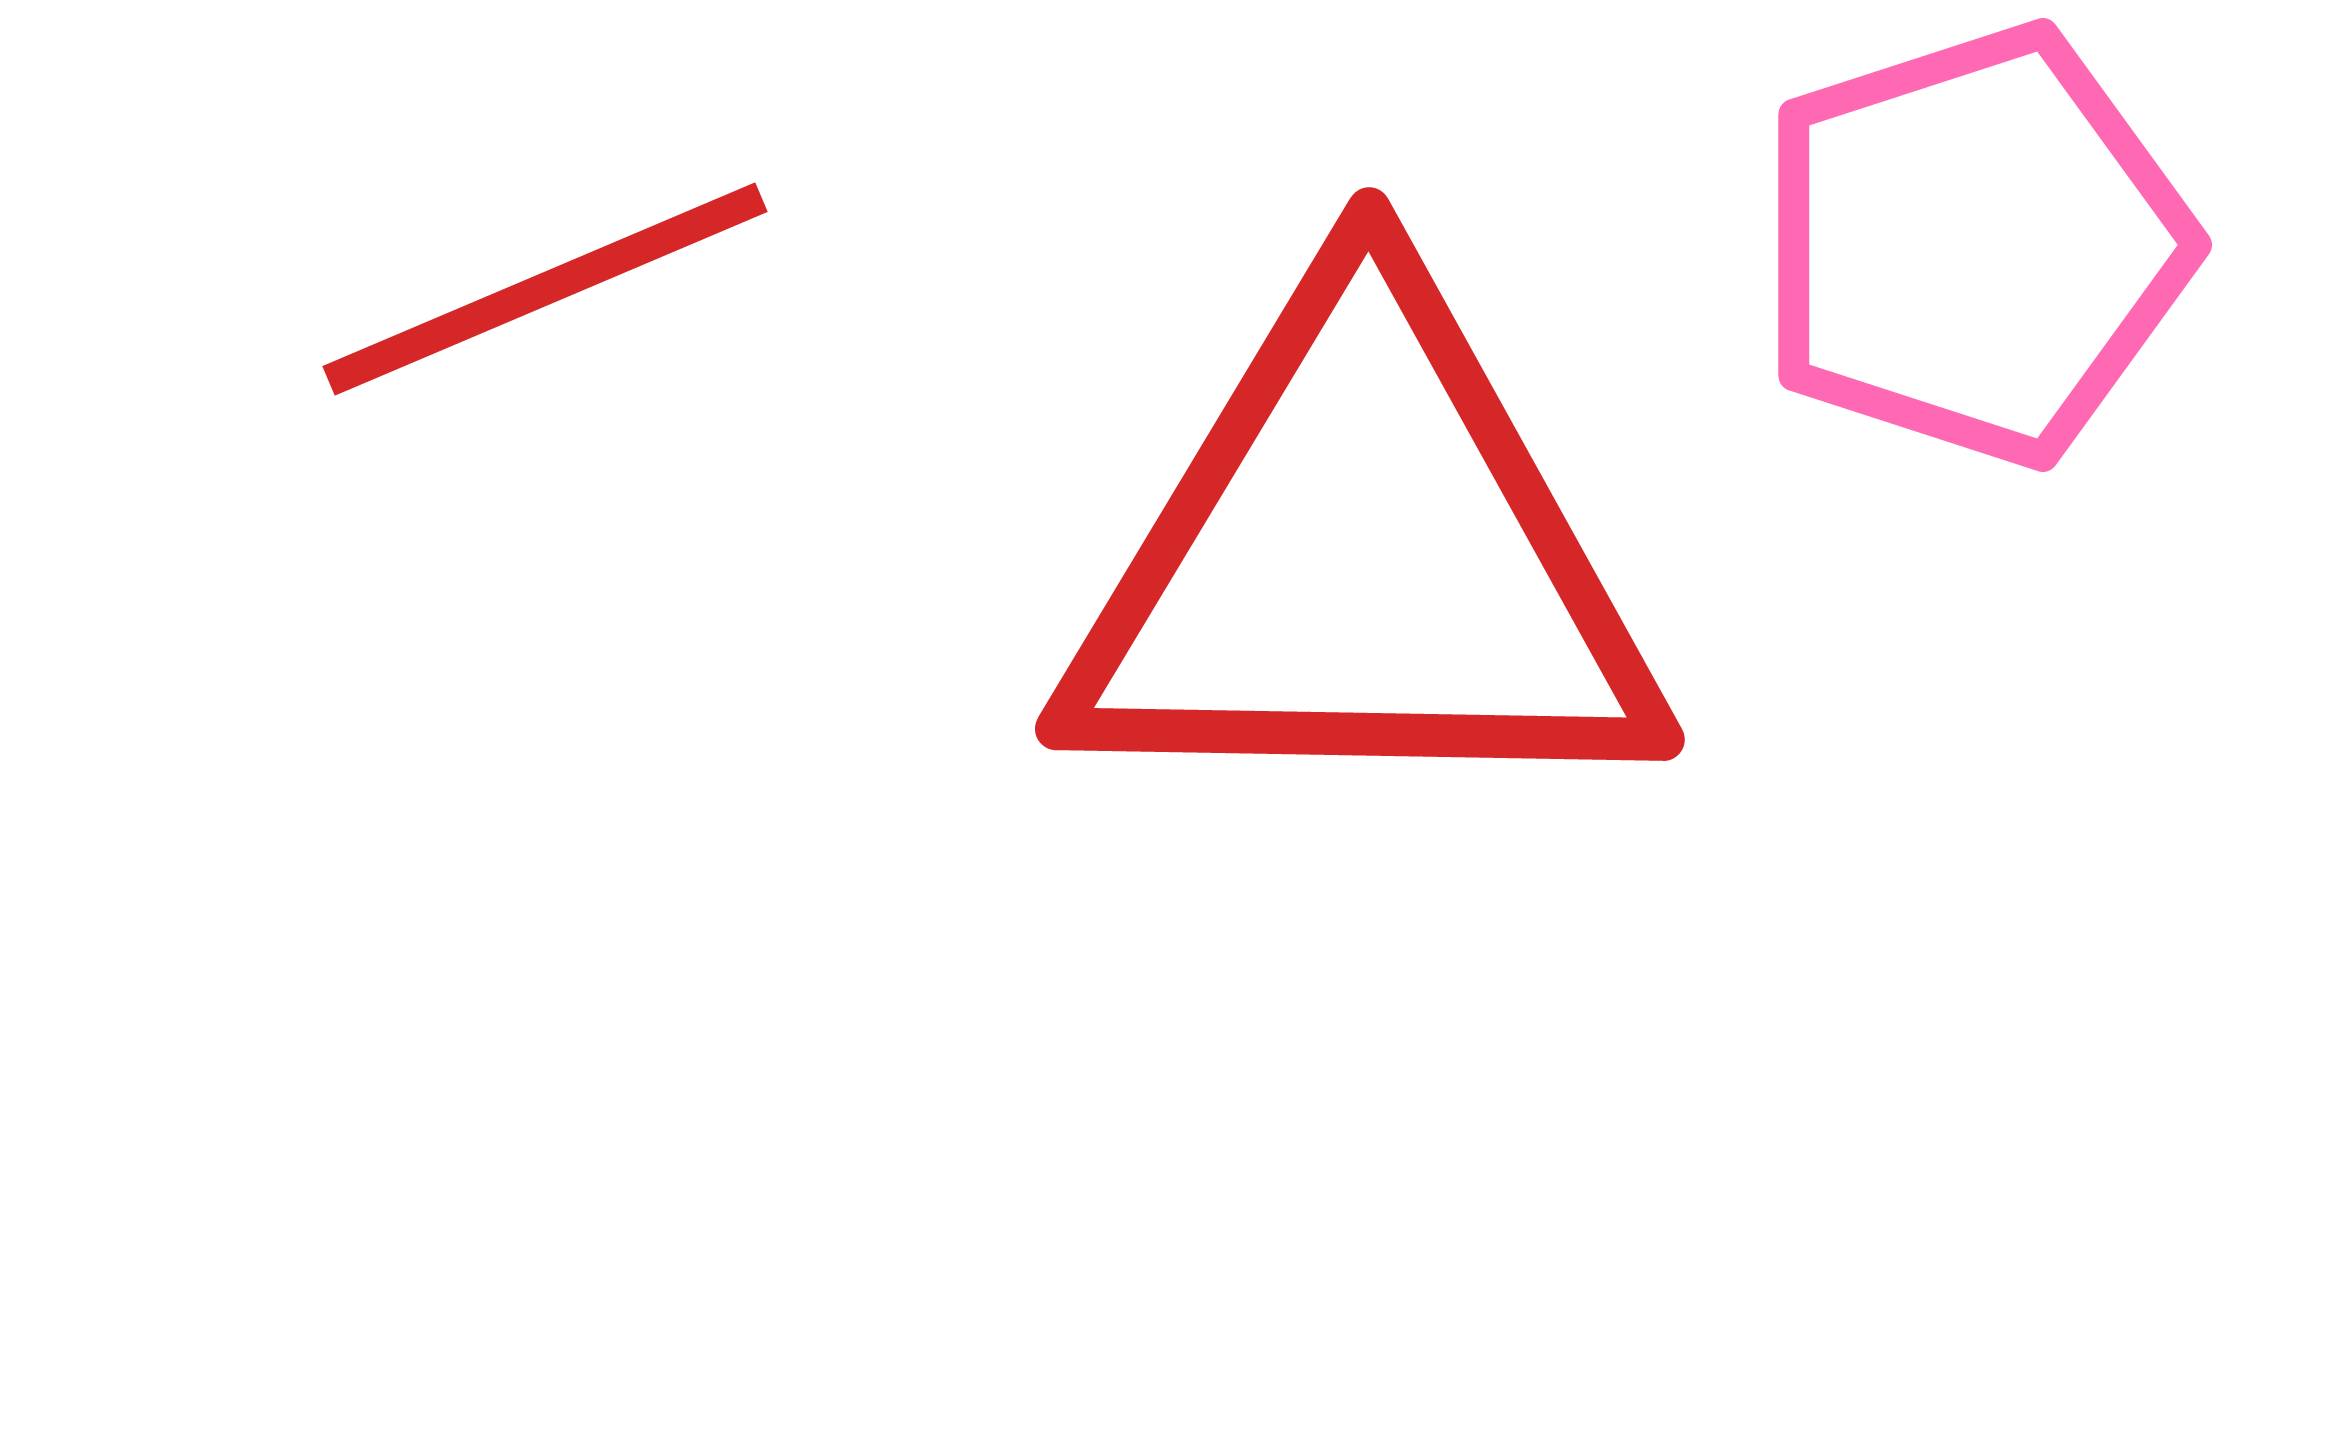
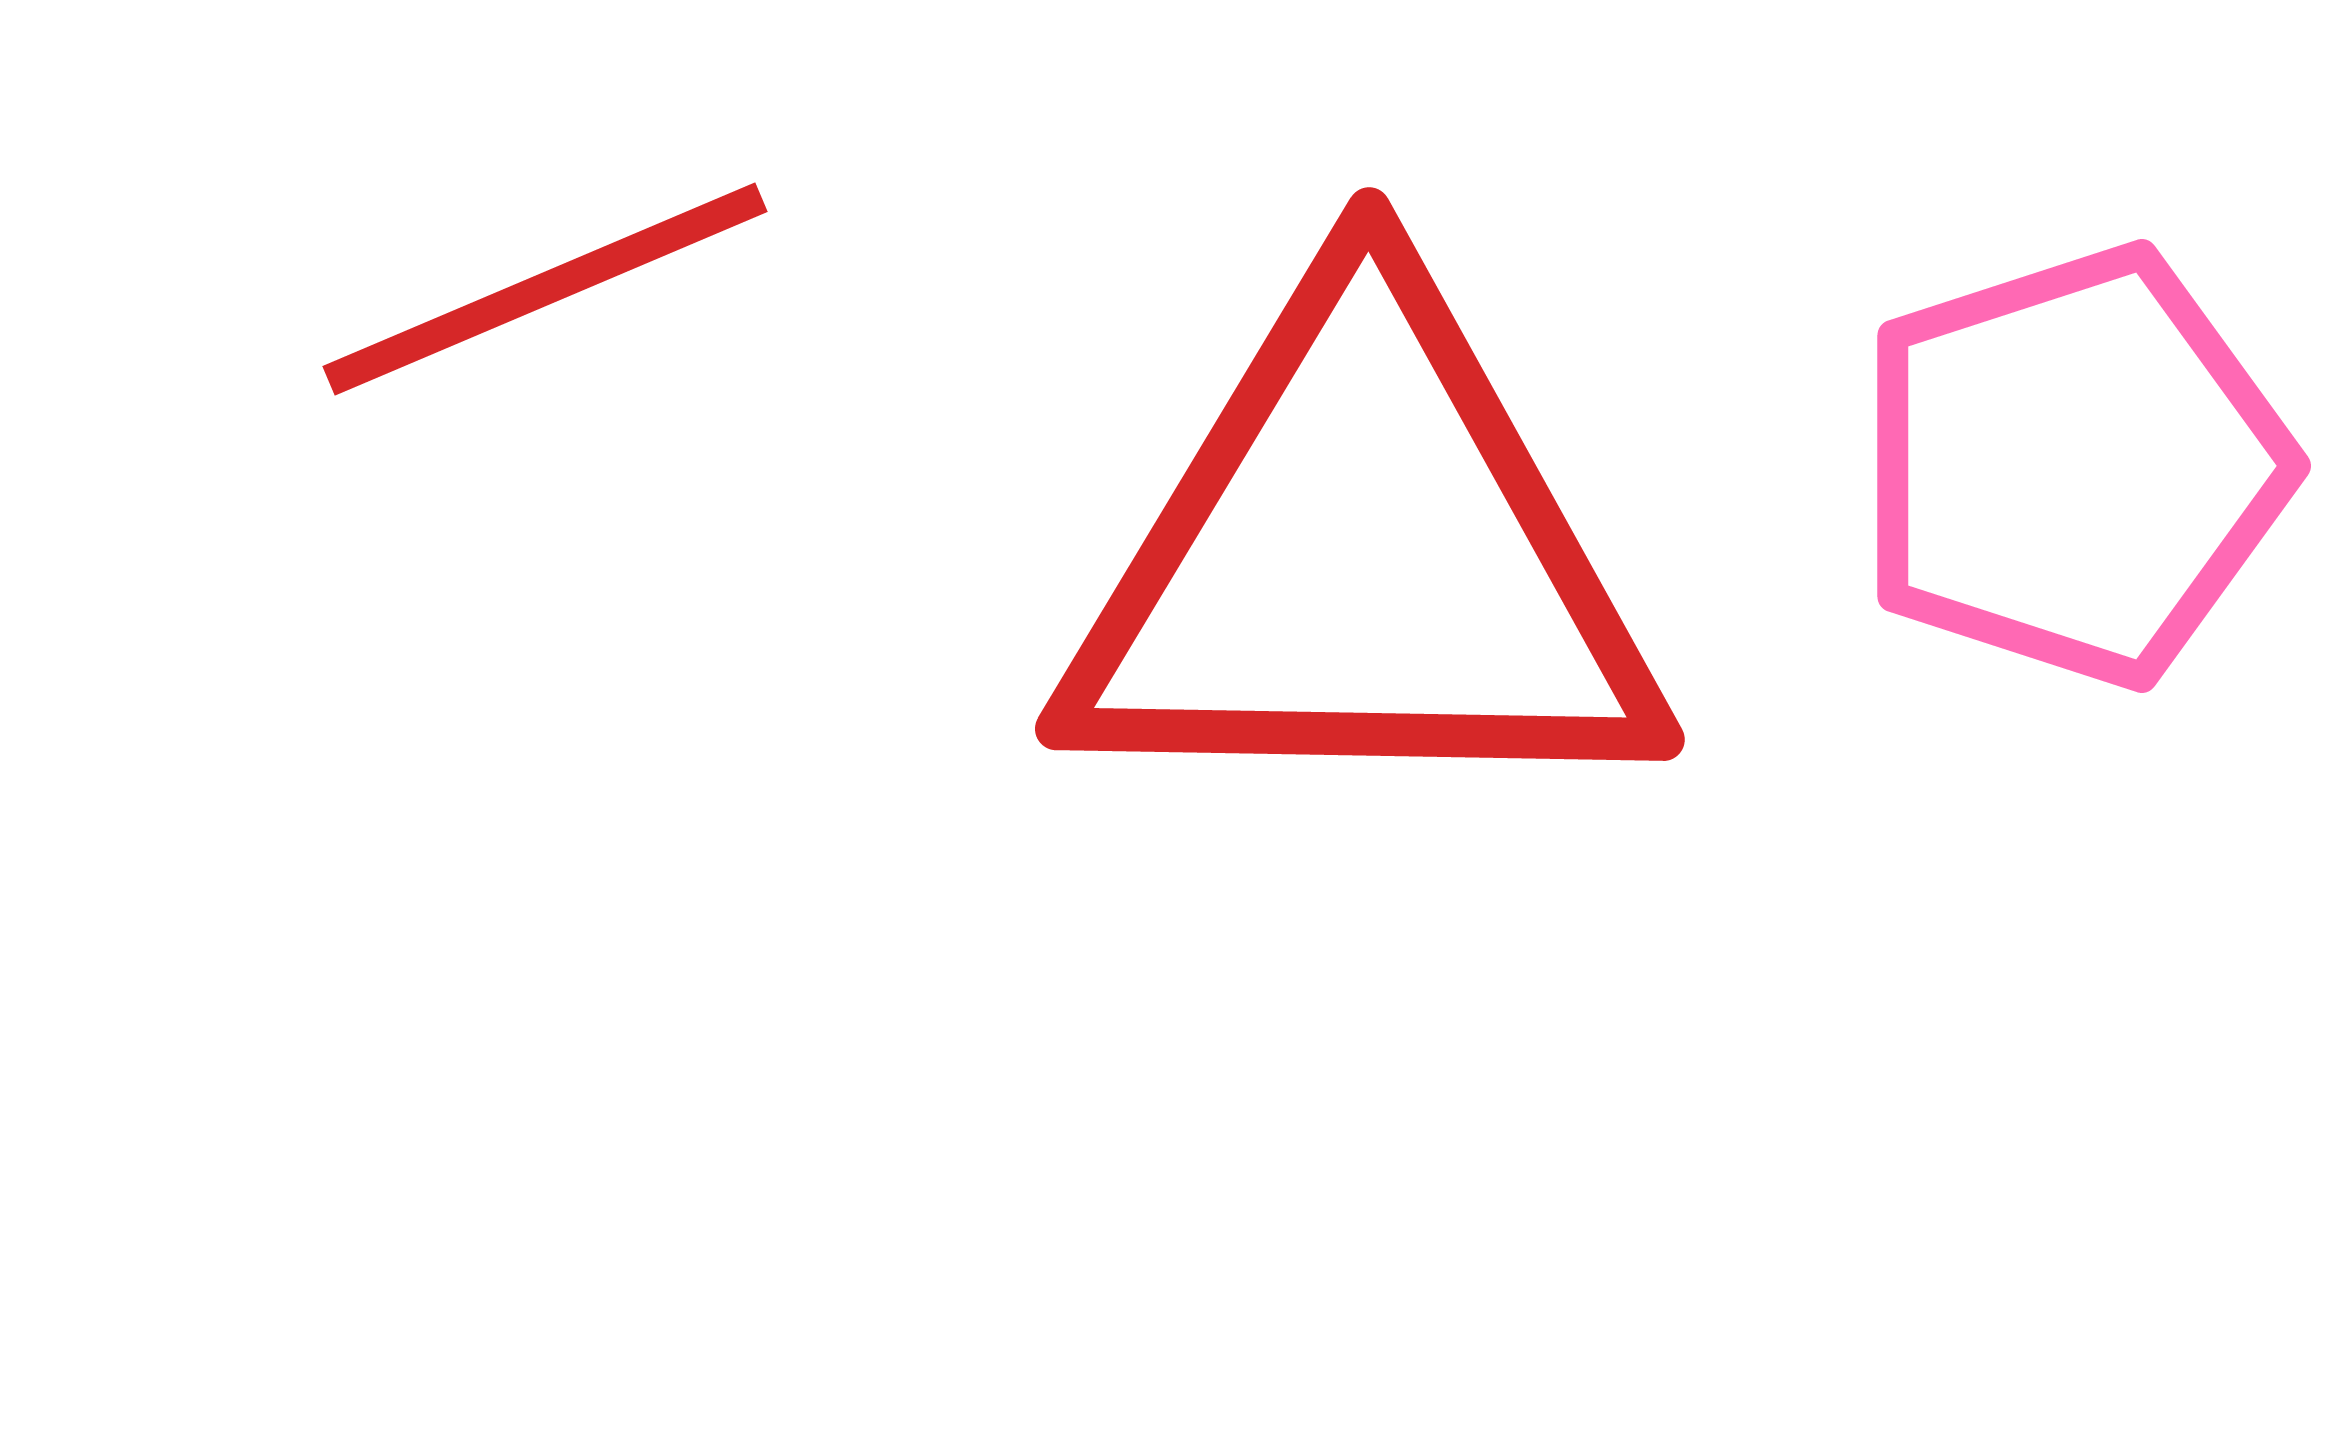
pink pentagon: moved 99 px right, 221 px down
